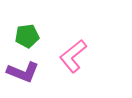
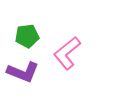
pink L-shape: moved 6 px left, 3 px up
